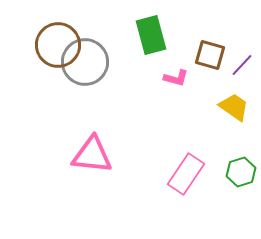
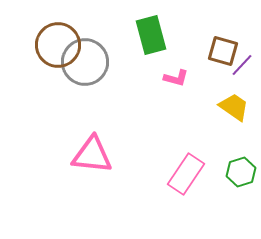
brown square: moved 13 px right, 4 px up
